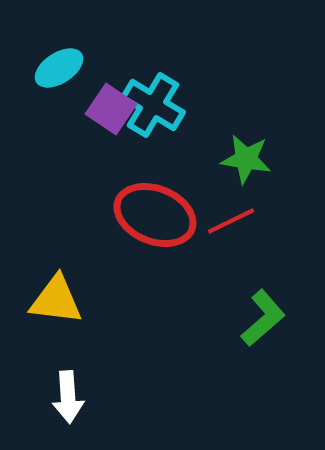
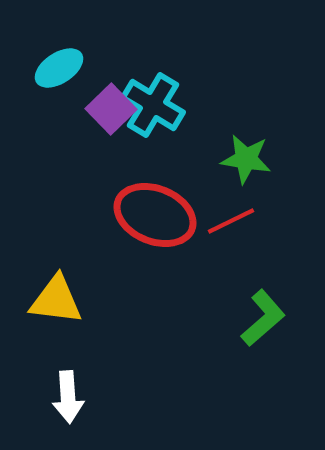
purple square: rotated 12 degrees clockwise
